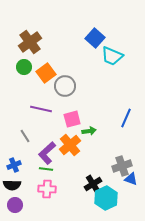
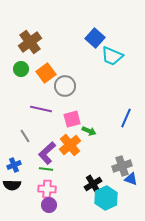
green circle: moved 3 px left, 2 px down
green arrow: rotated 32 degrees clockwise
purple circle: moved 34 px right
